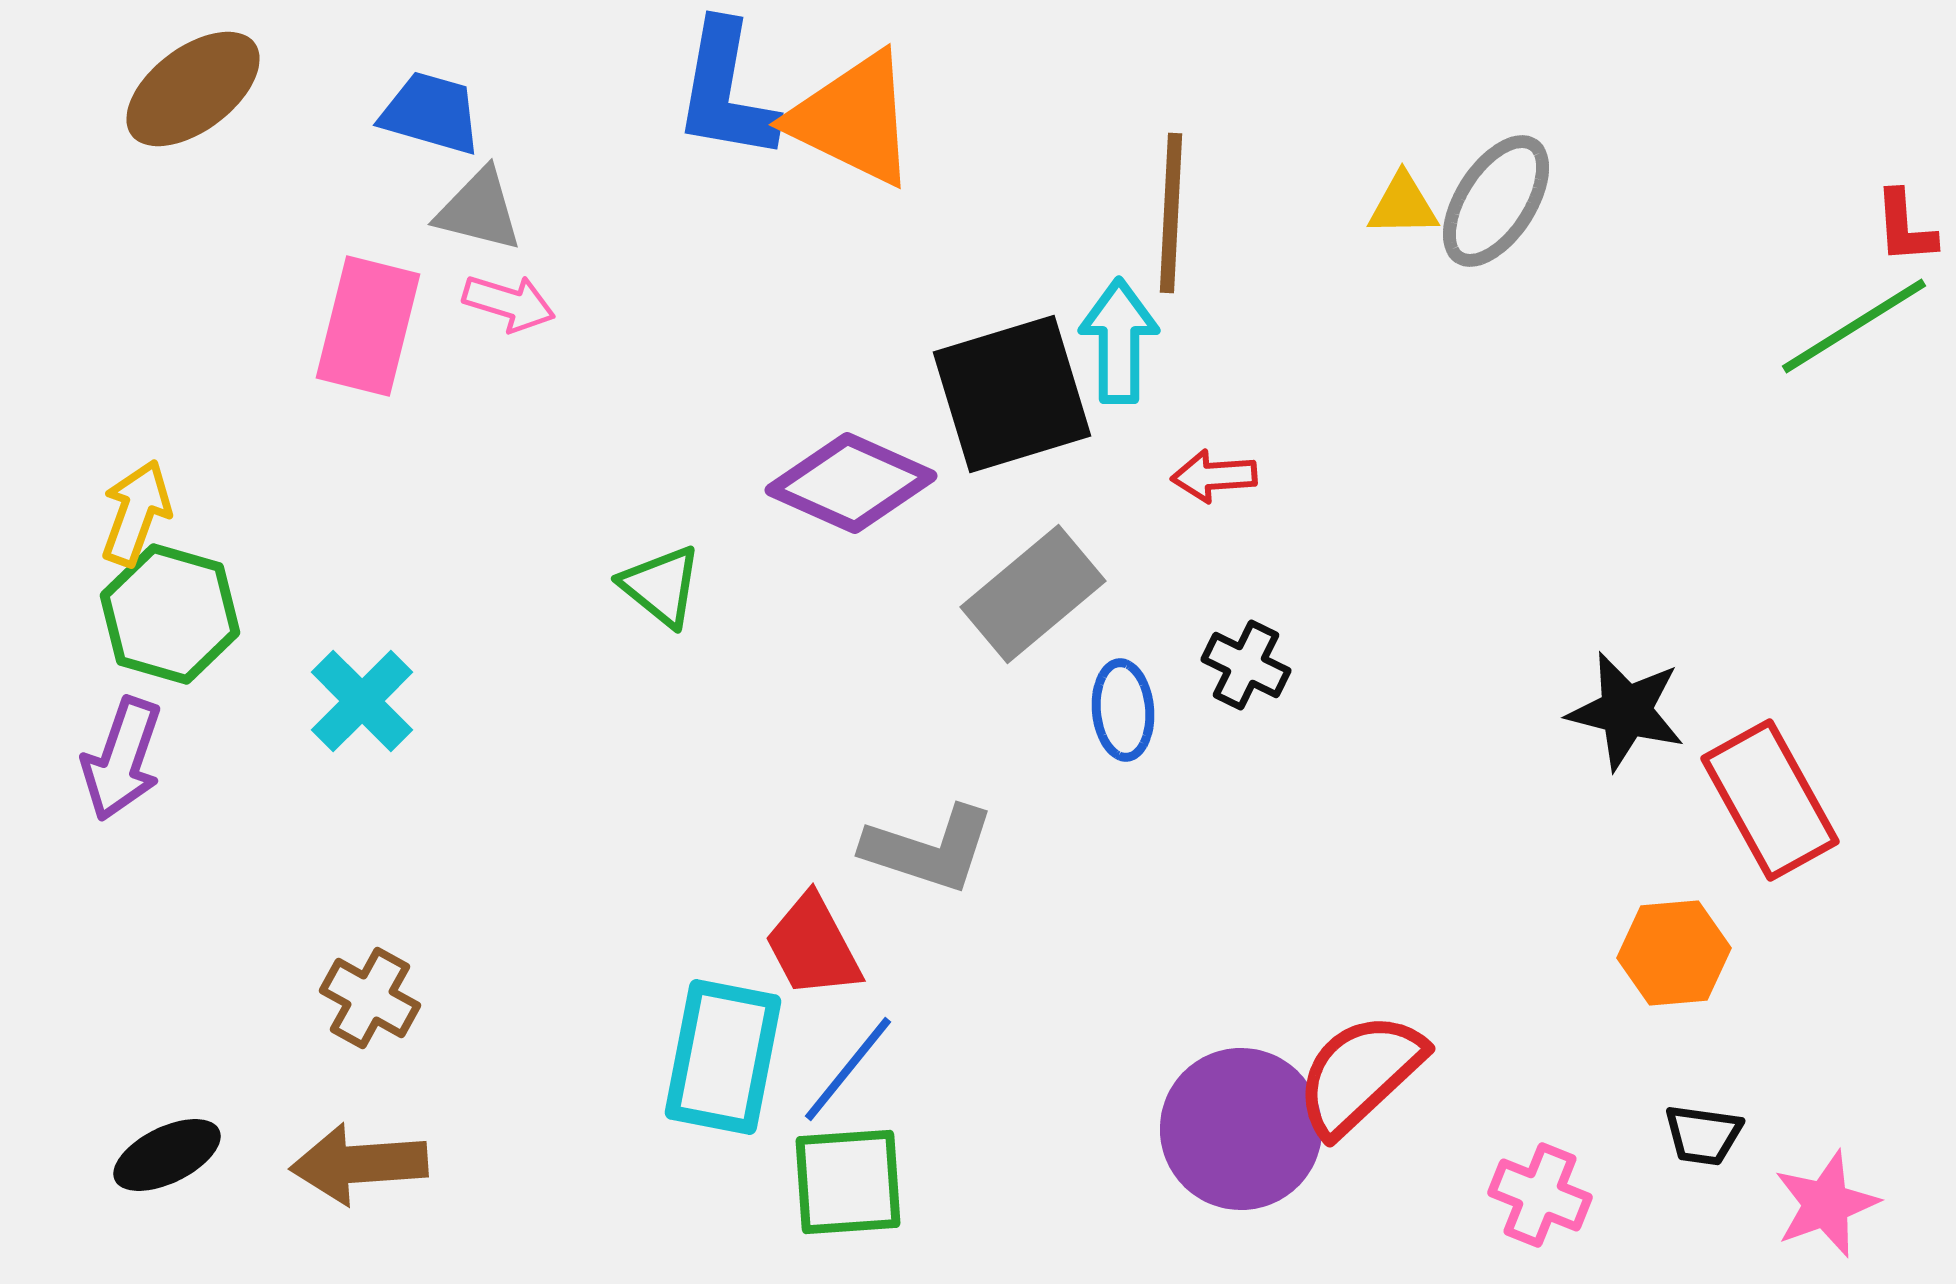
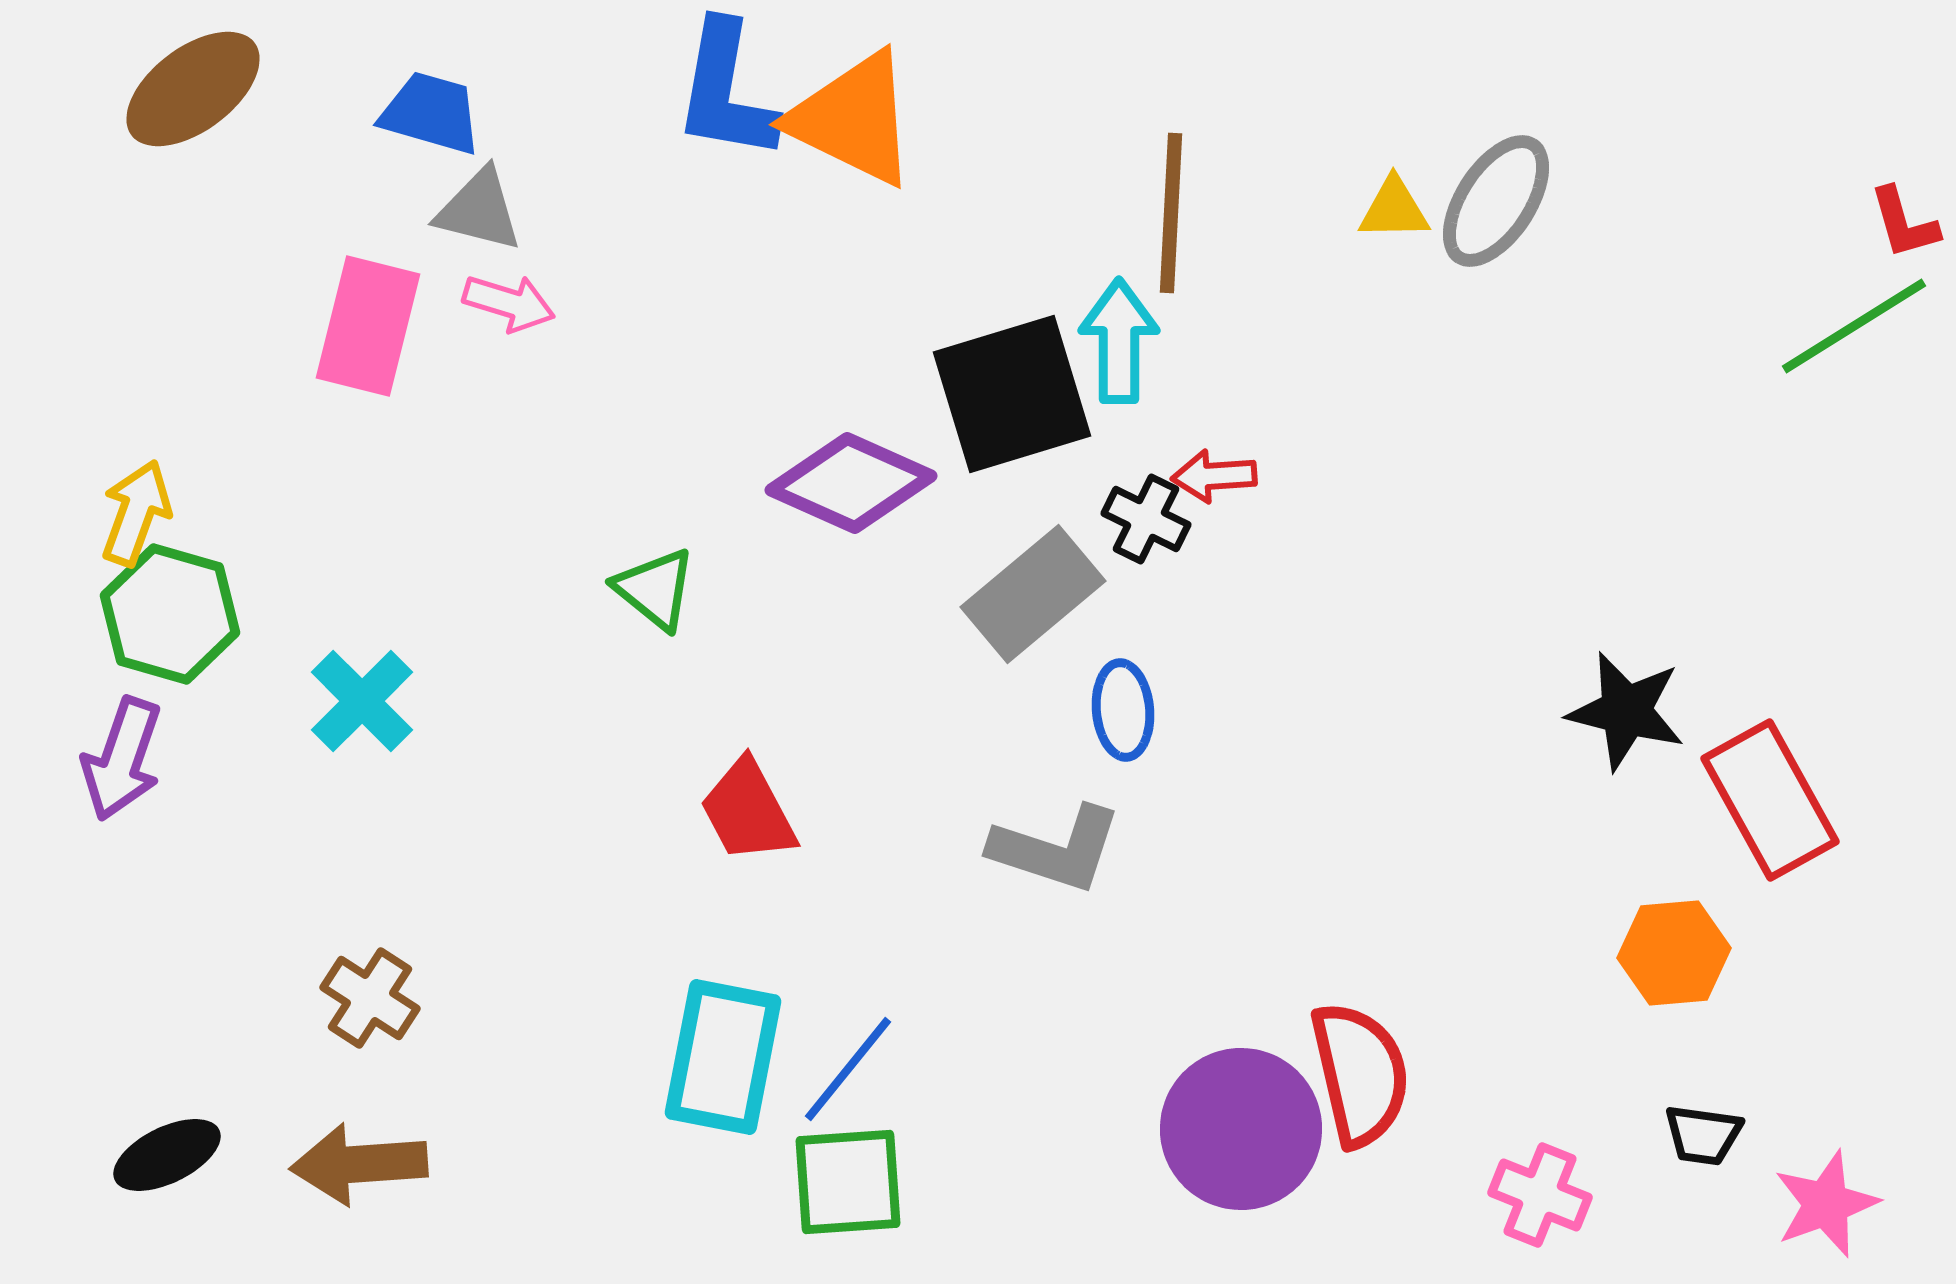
yellow triangle: moved 9 px left, 4 px down
red L-shape: moved 1 px left, 4 px up; rotated 12 degrees counterclockwise
green triangle: moved 6 px left, 3 px down
black cross: moved 100 px left, 146 px up
gray L-shape: moved 127 px right
red trapezoid: moved 65 px left, 135 px up
brown cross: rotated 4 degrees clockwise
red semicircle: rotated 120 degrees clockwise
